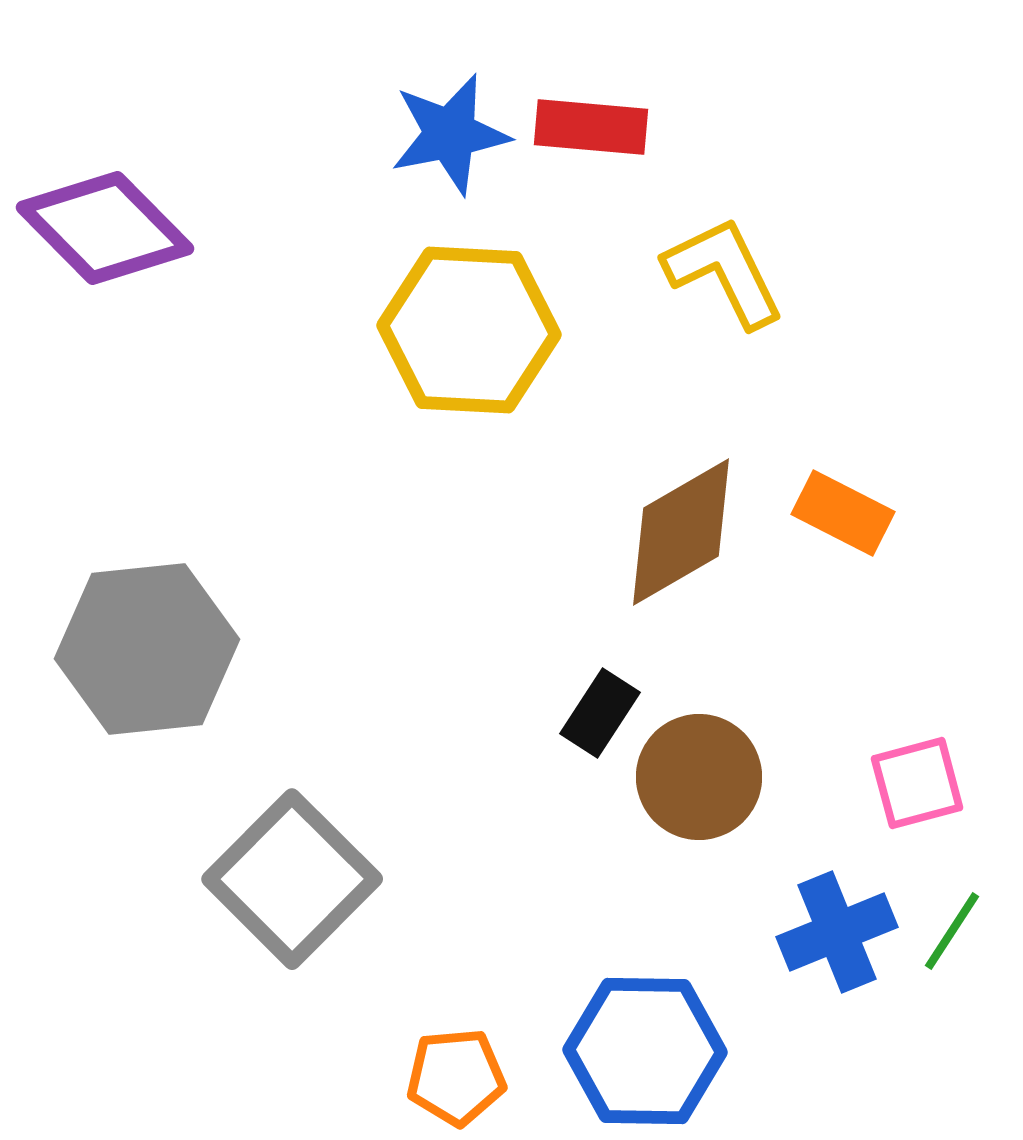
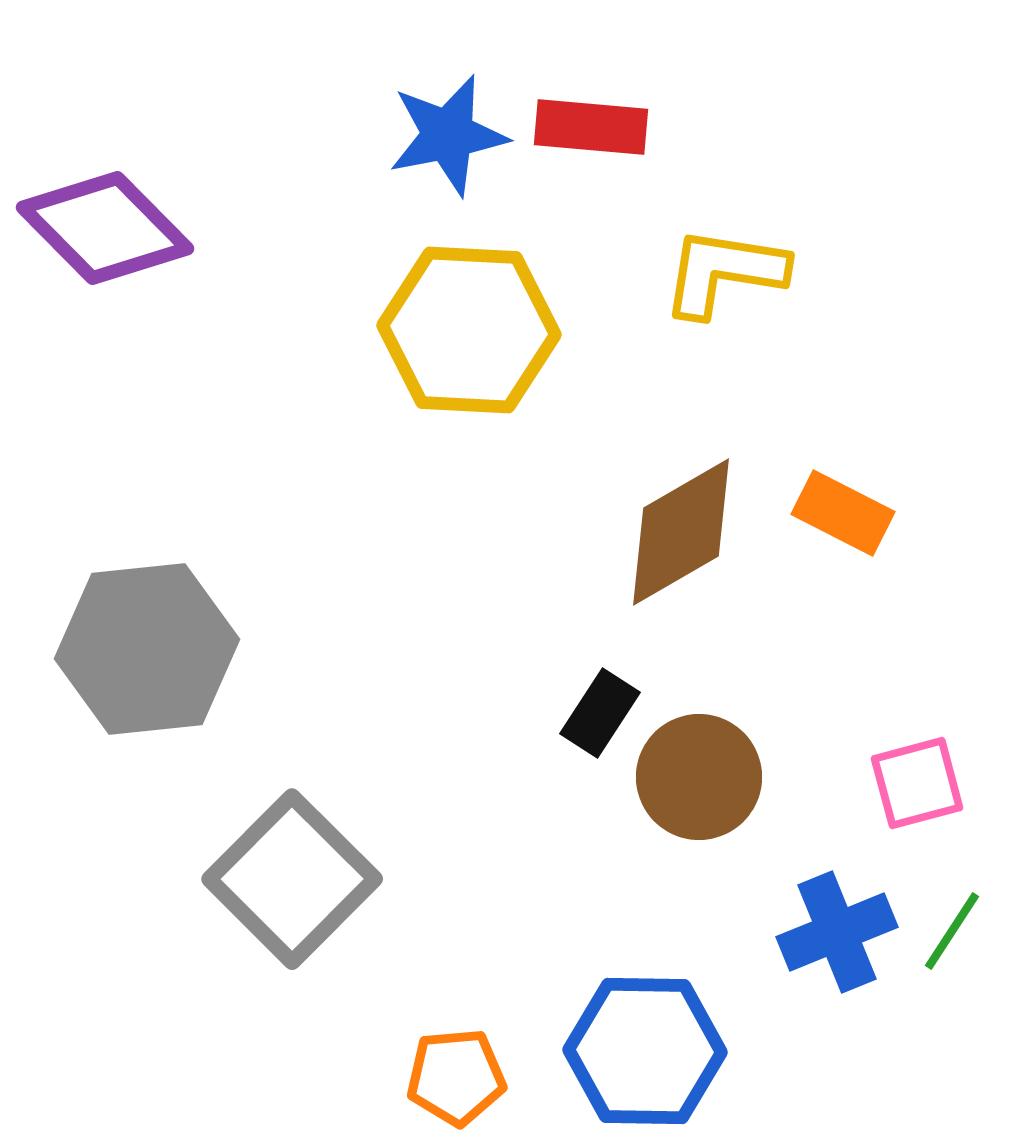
blue star: moved 2 px left, 1 px down
yellow L-shape: rotated 55 degrees counterclockwise
